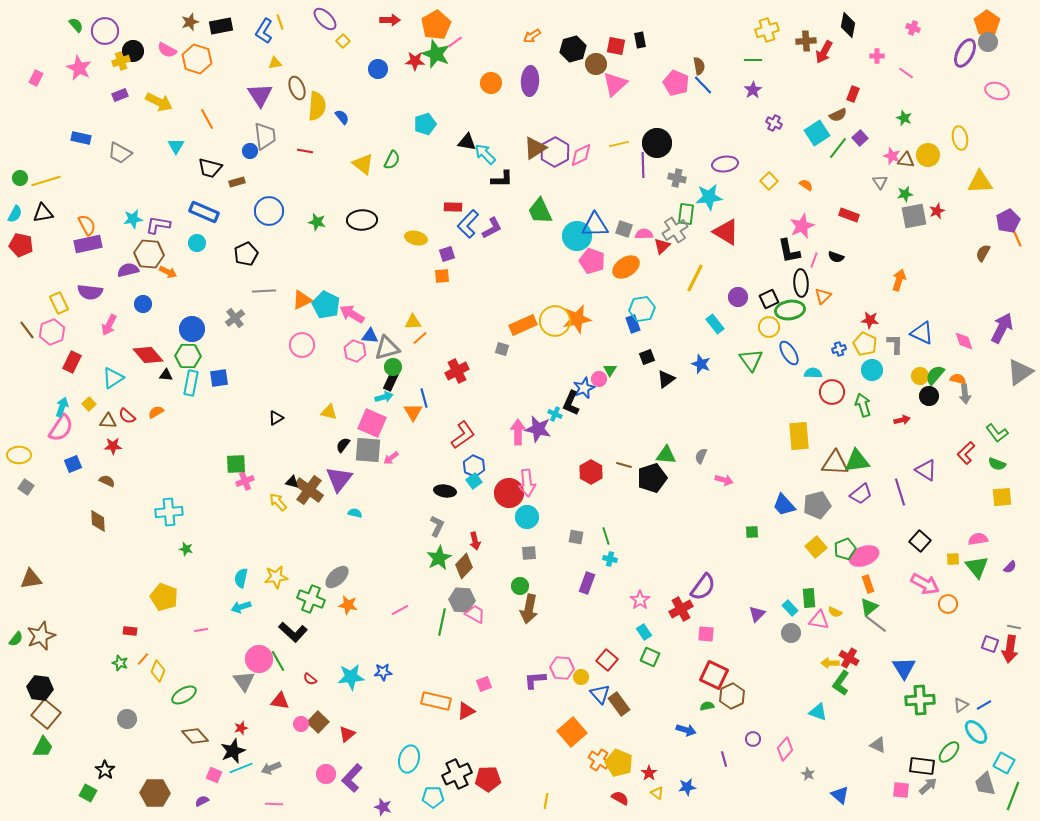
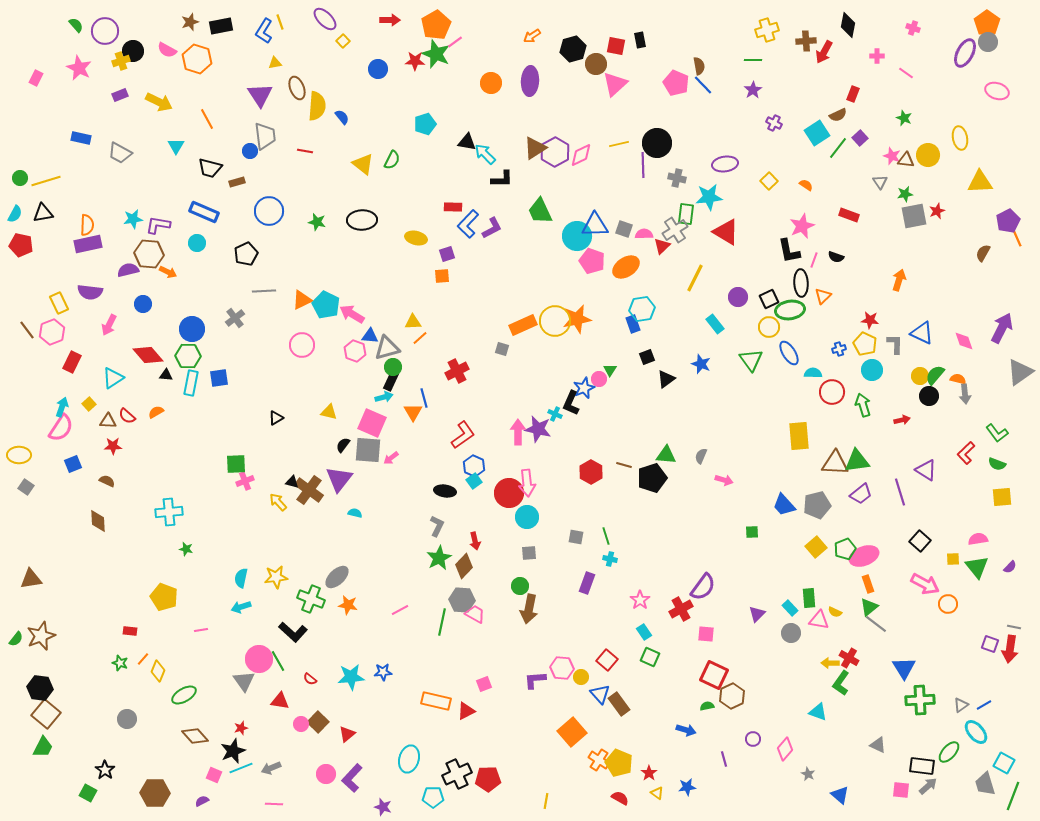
orange semicircle at (87, 225): rotated 30 degrees clockwise
